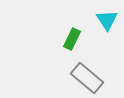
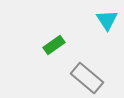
green rectangle: moved 18 px left, 6 px down; rotated 30 degrees clockwise
